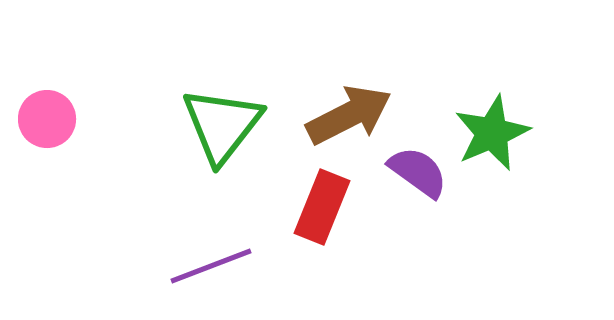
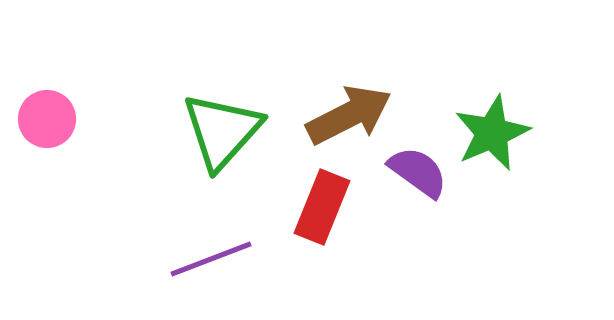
green triangle: moved 6 px down; rotated 4 degrees clockwise
purple line: moved 7 px up
